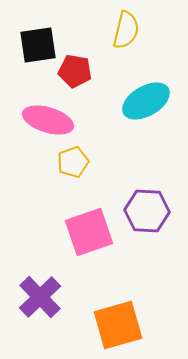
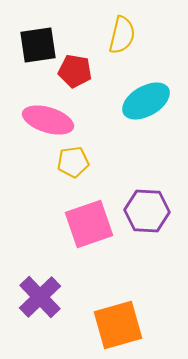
yellow semicircle: moved 4 px left, 5 px down
yellow pentagon: rotated 12 degrees clockwise
pink square: moved 8 px up
